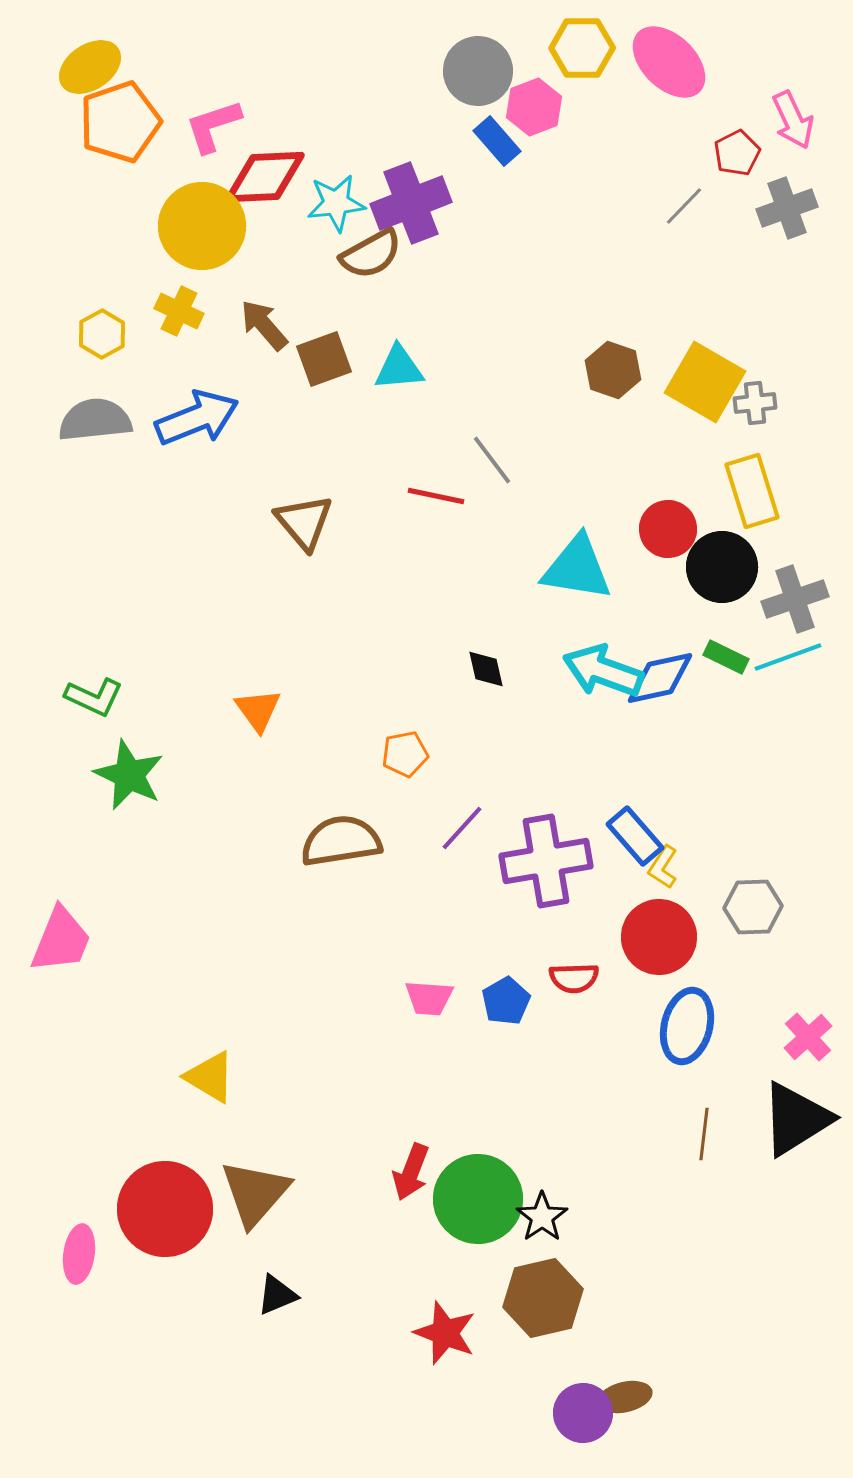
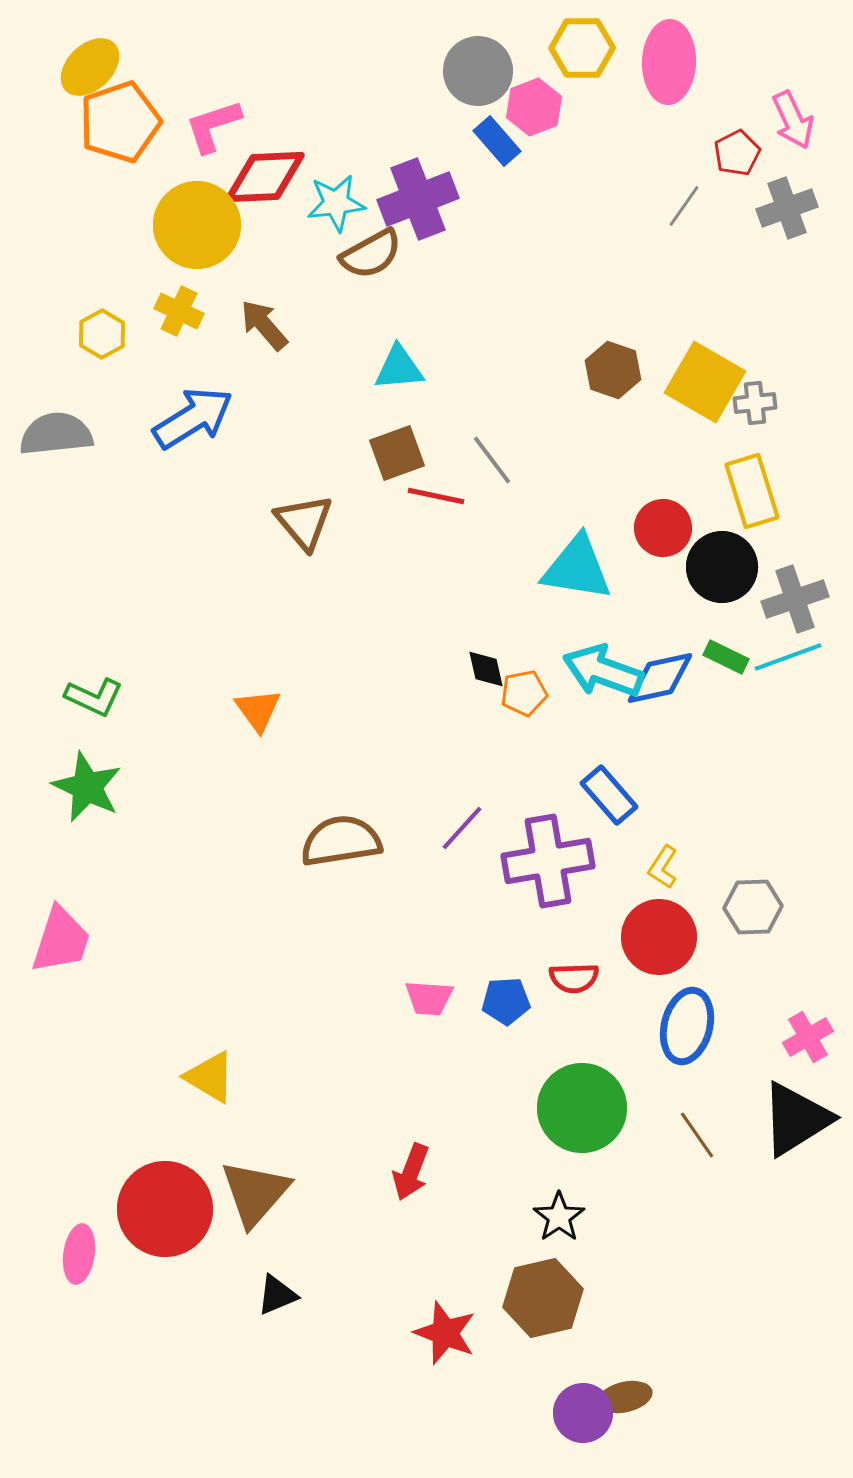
pink ellipse at (669, 62): rotated 48 degrees clockwise
yellow ellipse at (90, 67): rotated 10 degrees counterclockwise
purple cross at (411, 203): moved 7 px right, 4 px up
gray line at (684, 206): rotated 9 degrees counterclockwise
yellow circle at (202, 226): moved 5 px left, 1 px up
brown square at (324, 359): moved 73 px right, 94 px down
blue arrow at (197, 418): moved 4 px left; rotated 10 degrees counterclockwise
gray semicircle at (95, 420): moved 39 px left, 14 px down
red circle at (668, 529): moved 5 px left, 1 px up
orange pentagon at (405, 754): moved 119 px right, 61 px up
green star at (129, 775): moved 42 px left, 12 px down
blue rectangle at (635, 836): moved 26 px left, 41 px up
purple cross at (546, 861): moved 2 px right
pink trapezoid at (61, 940): rotated 4 degrees counterclockwise
blue pentagon at (506, 1001): rotated 27 degrees clockwise
pink cross at (808, 1037): rotated 12 degrees clockwise
brown line at (704, 1134): moved 7 px left, 1 px down; rotated 42 degrees counterclockwise
green circle at (478, 1199): moved 104 px right, 91 px up
black star at (542, 1217): moved 17 px right
